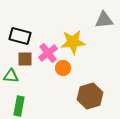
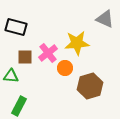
gray triangle: moved 1 px right, 1 px up; rotated 30 degrees clockwise
black rectangle: moved 4 px left, 9 px up
yellow star: moved 4 px right, 1 px down
brown square: moved 2 px up
orange circle: moved 2 px right
brown hexagon: moved 10 px up
green rectangle: rotated 18 degrees clockwise
